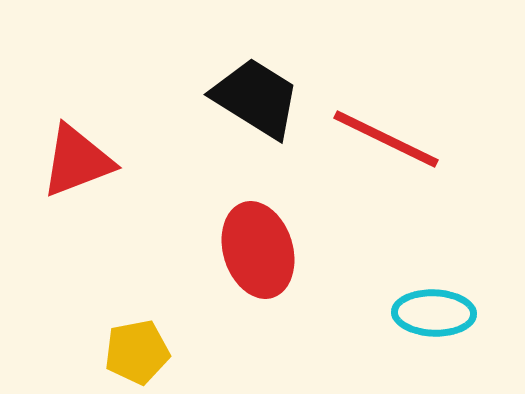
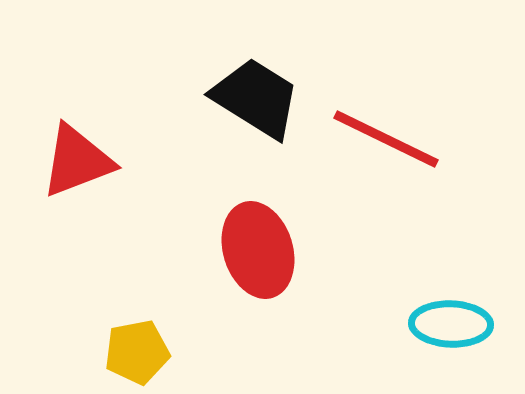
cyan ellipse: moved 17 px right, 11 px down
